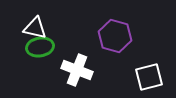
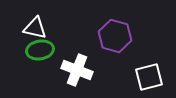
green ellipse: moved 3 px down
